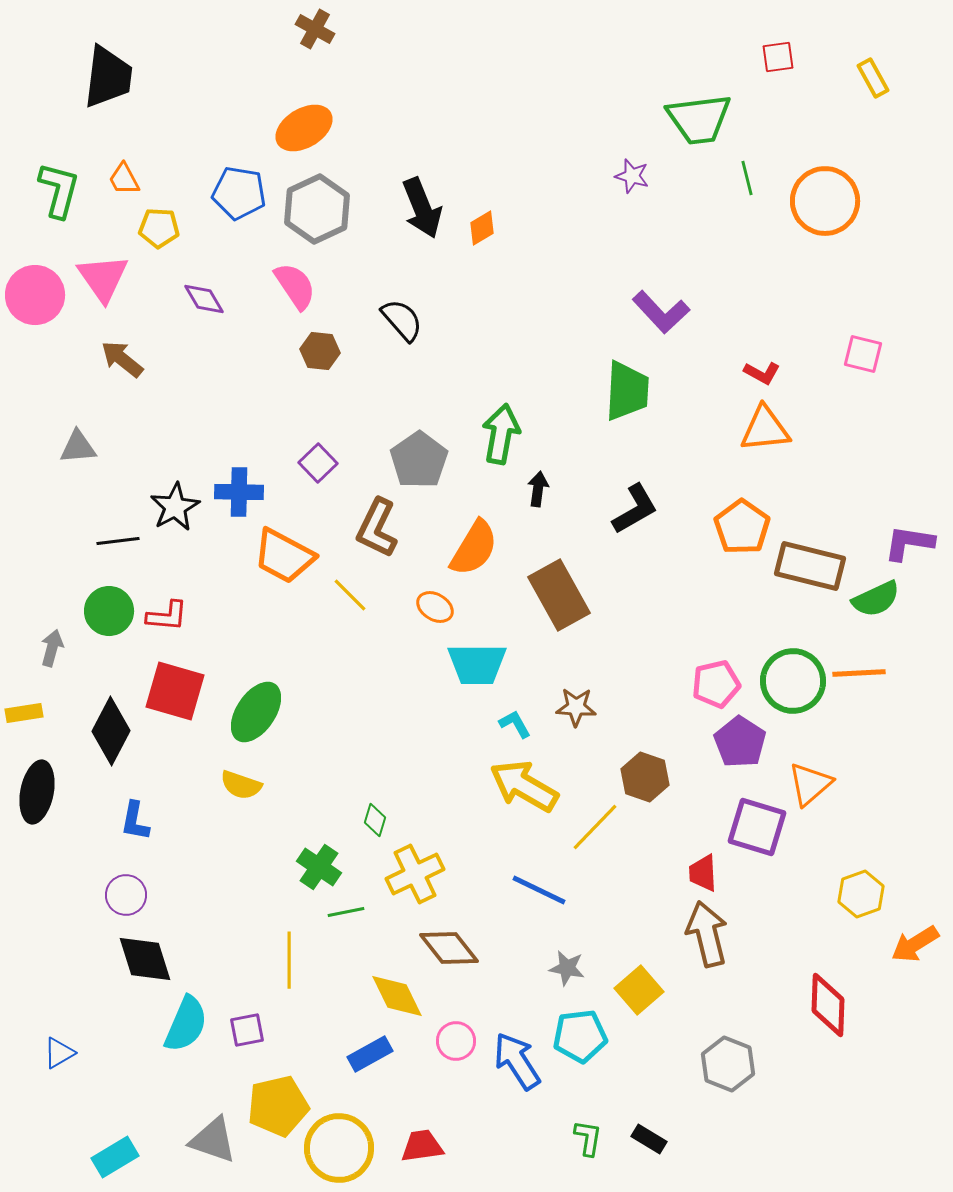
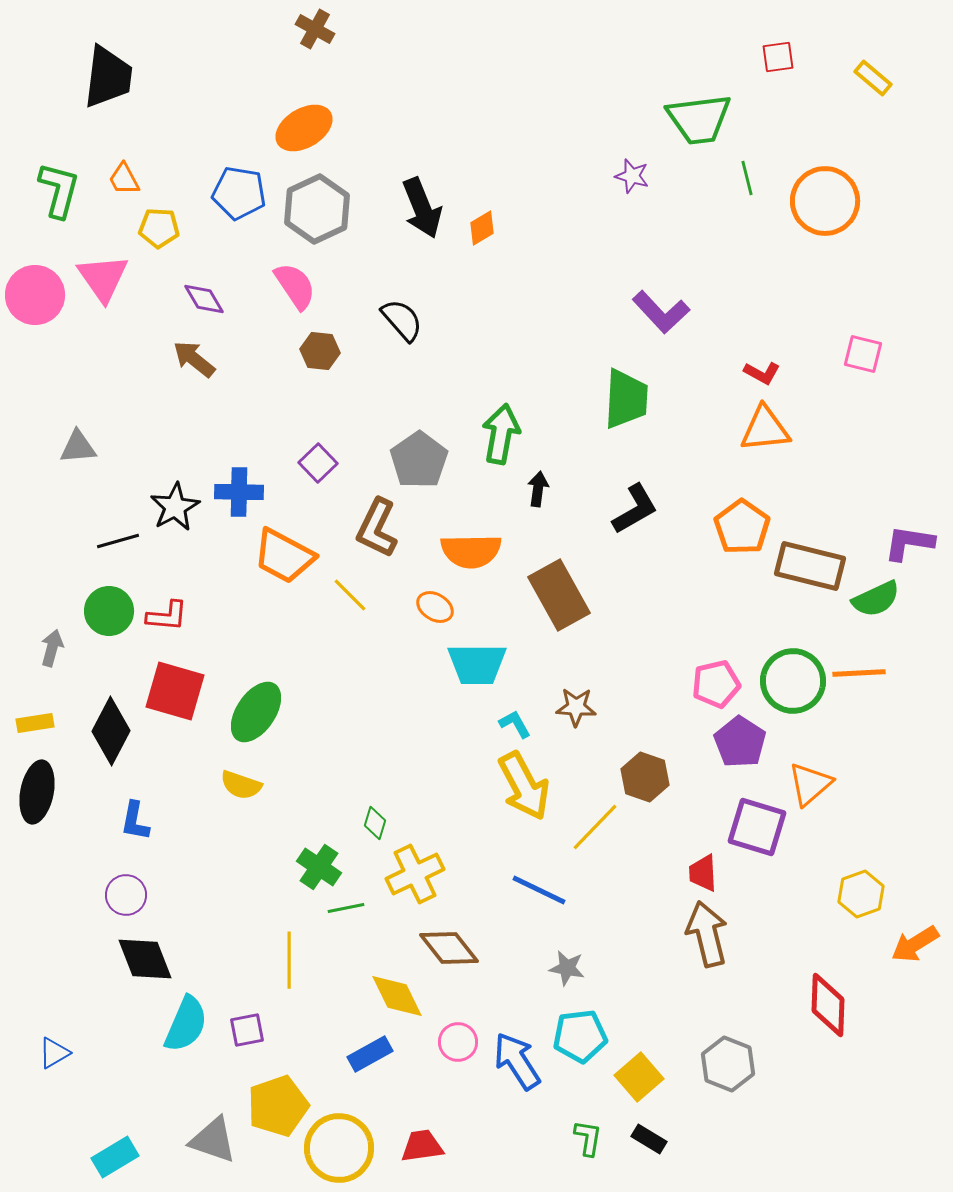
yellow rectangle at (873, 78): rotated 21 degrees counterclockwise
brown arrow at (122, 359): moved 72 px right
green trapezoid at (627, 391): moved 1 px left, 8 px down
black line at (118, 541): rotated 9 degrees counterclockwise
orange semicircle at (474, 548): moved 3 px left, 3 px down; rotated 58 degrees clockwise
yellow rectangle at (24, 713): moved 11 px right, 10 px down
yellow arrow at (524, 786): rotated 148 degrees counterclockwise
green diamond at (375, 820): moved 3 px down
green line at (346, 912): moved 4 px up
black diamond at (145, 959): rotated 4 degrees counterclockwise
yellow square at (639, 990): moved 87 px down
pink circle at (456, 1041): moved 2 px right, 1 px down
blue triangle at (59, 1053): moved 5 px left
yellow pentagon at (278, 1106): rotated 6 degrees counterclockwise
